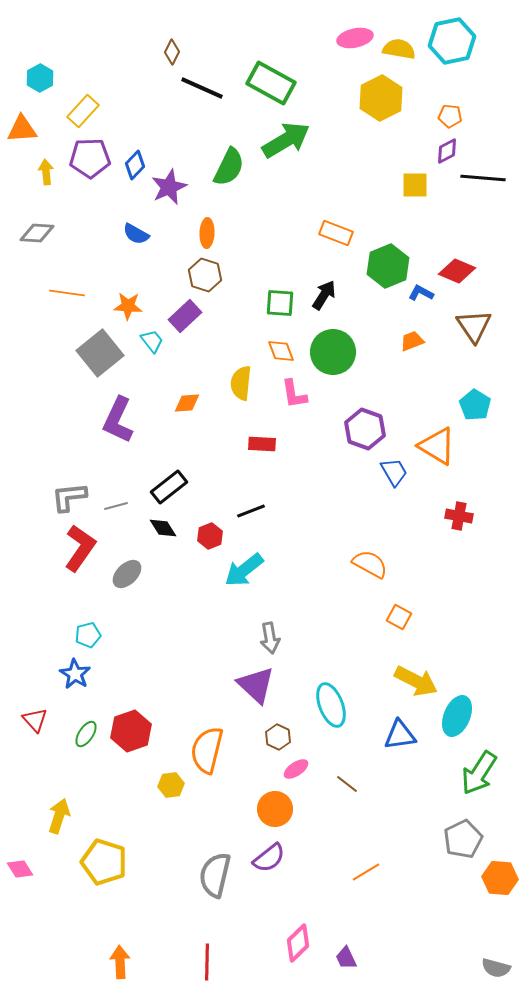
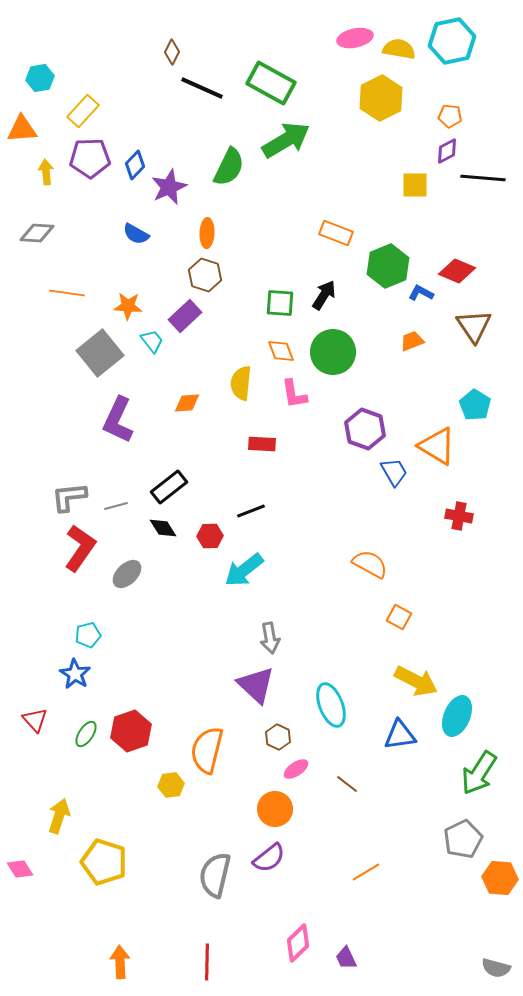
cyan hexagon at (40, 78): rotated 20 degrees clockwise
red hexagon at (210, 536): rotated 20 degrees clockwise
